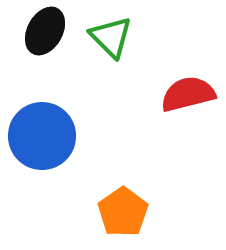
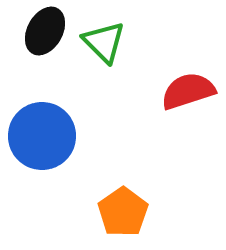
green triangle: moved 7 px left, 5 px down
red semicircle: moved 3 px up; rotated 4 degrees counterclockwise
